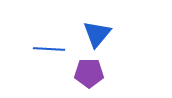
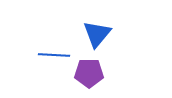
blue line: moved 5 px right, 6 px down
